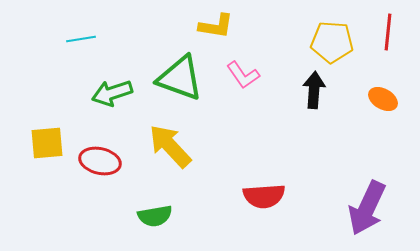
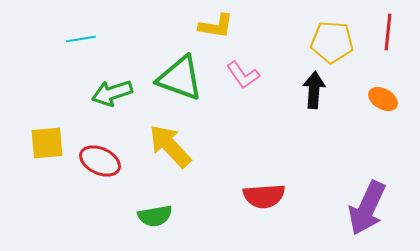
red ellipse: rotated 12 degrees clockwise
